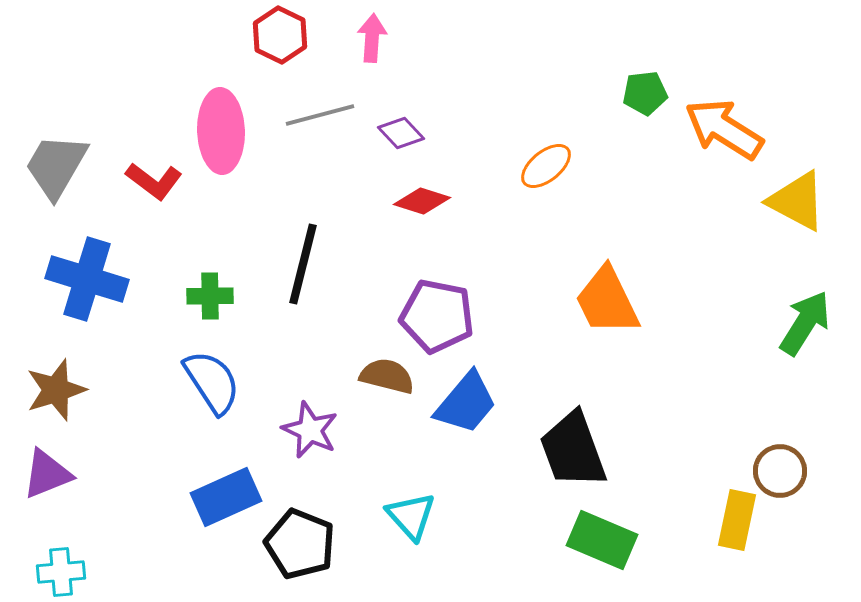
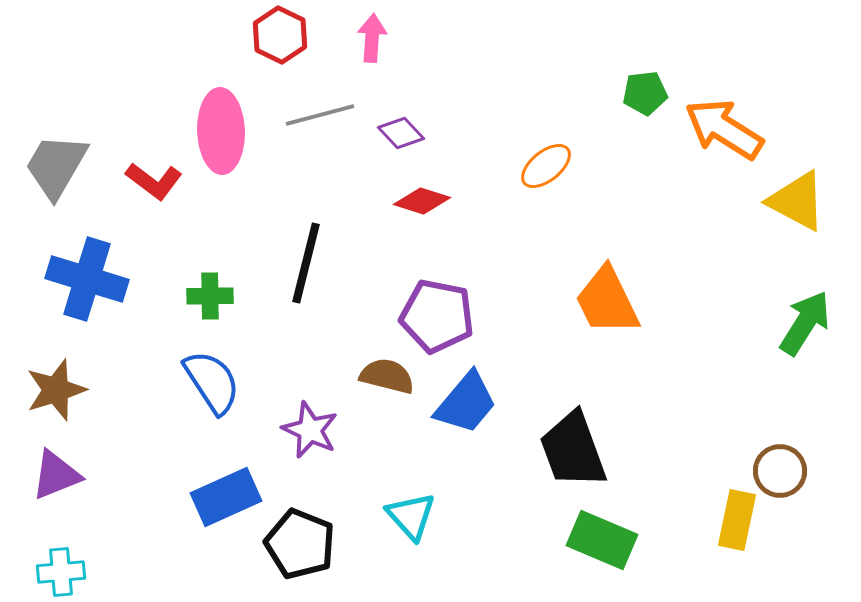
black line: moved 3 px right, 1 px up
purple triangle: moved 9 px right, 1 px down
